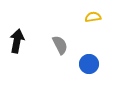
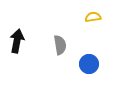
gray semicircle: rotated 18 degrees clockwise
